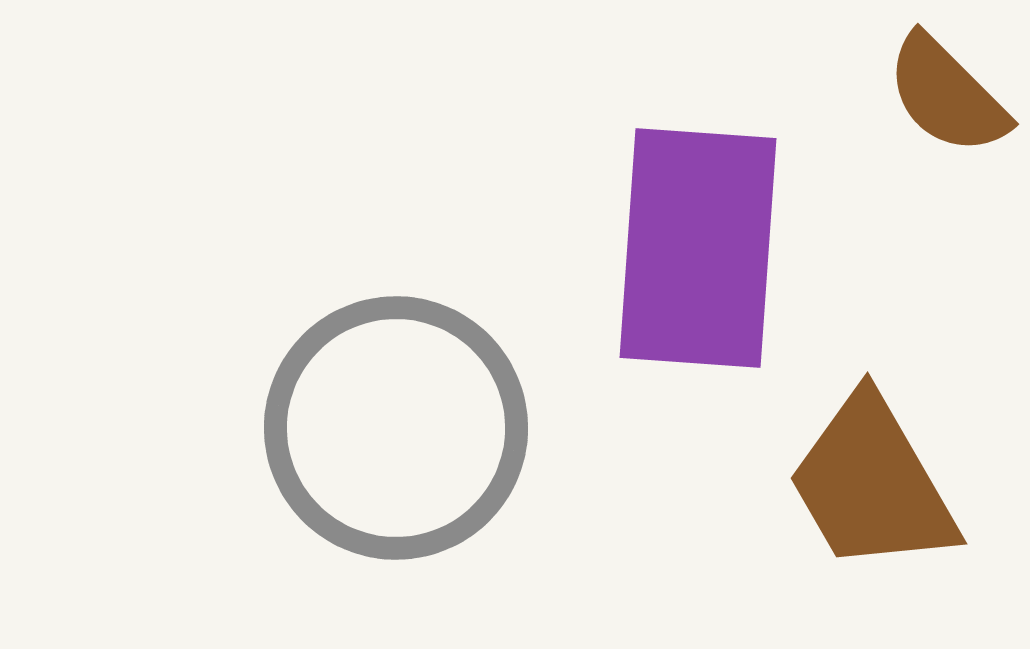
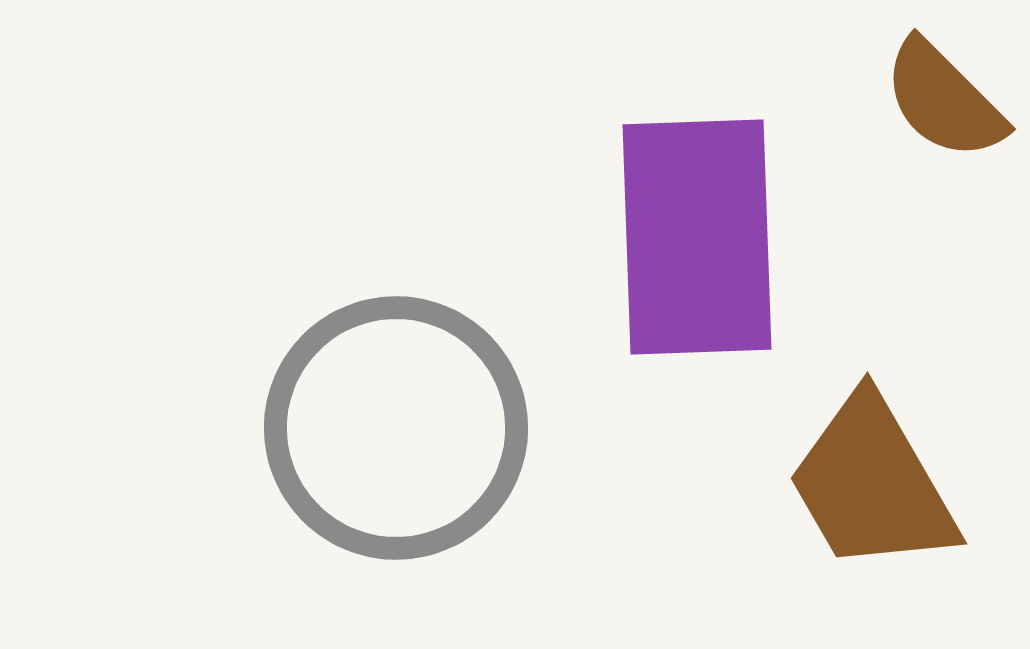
brown semicircle: moved 3 px left, 5 px down
purple rectangle: moved 1 px left, 11 px up; rotated 6 degrees counterclockwise
